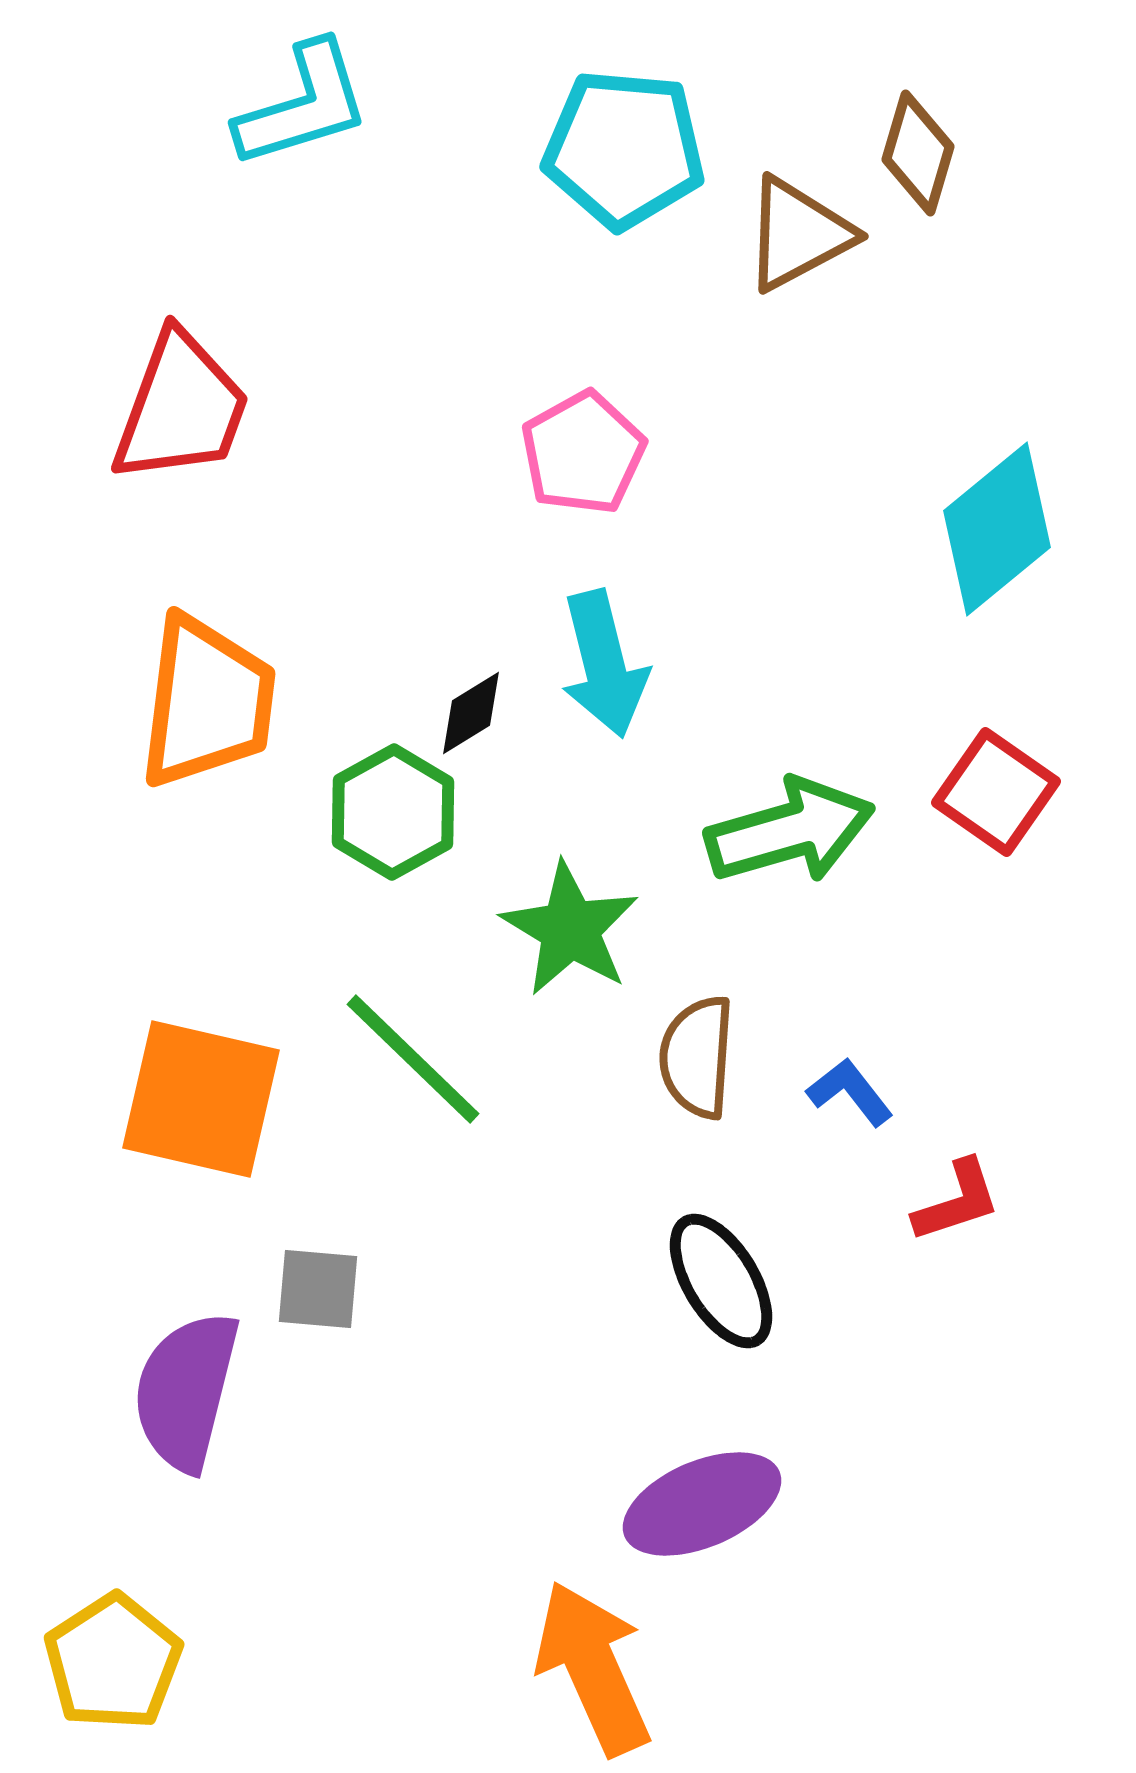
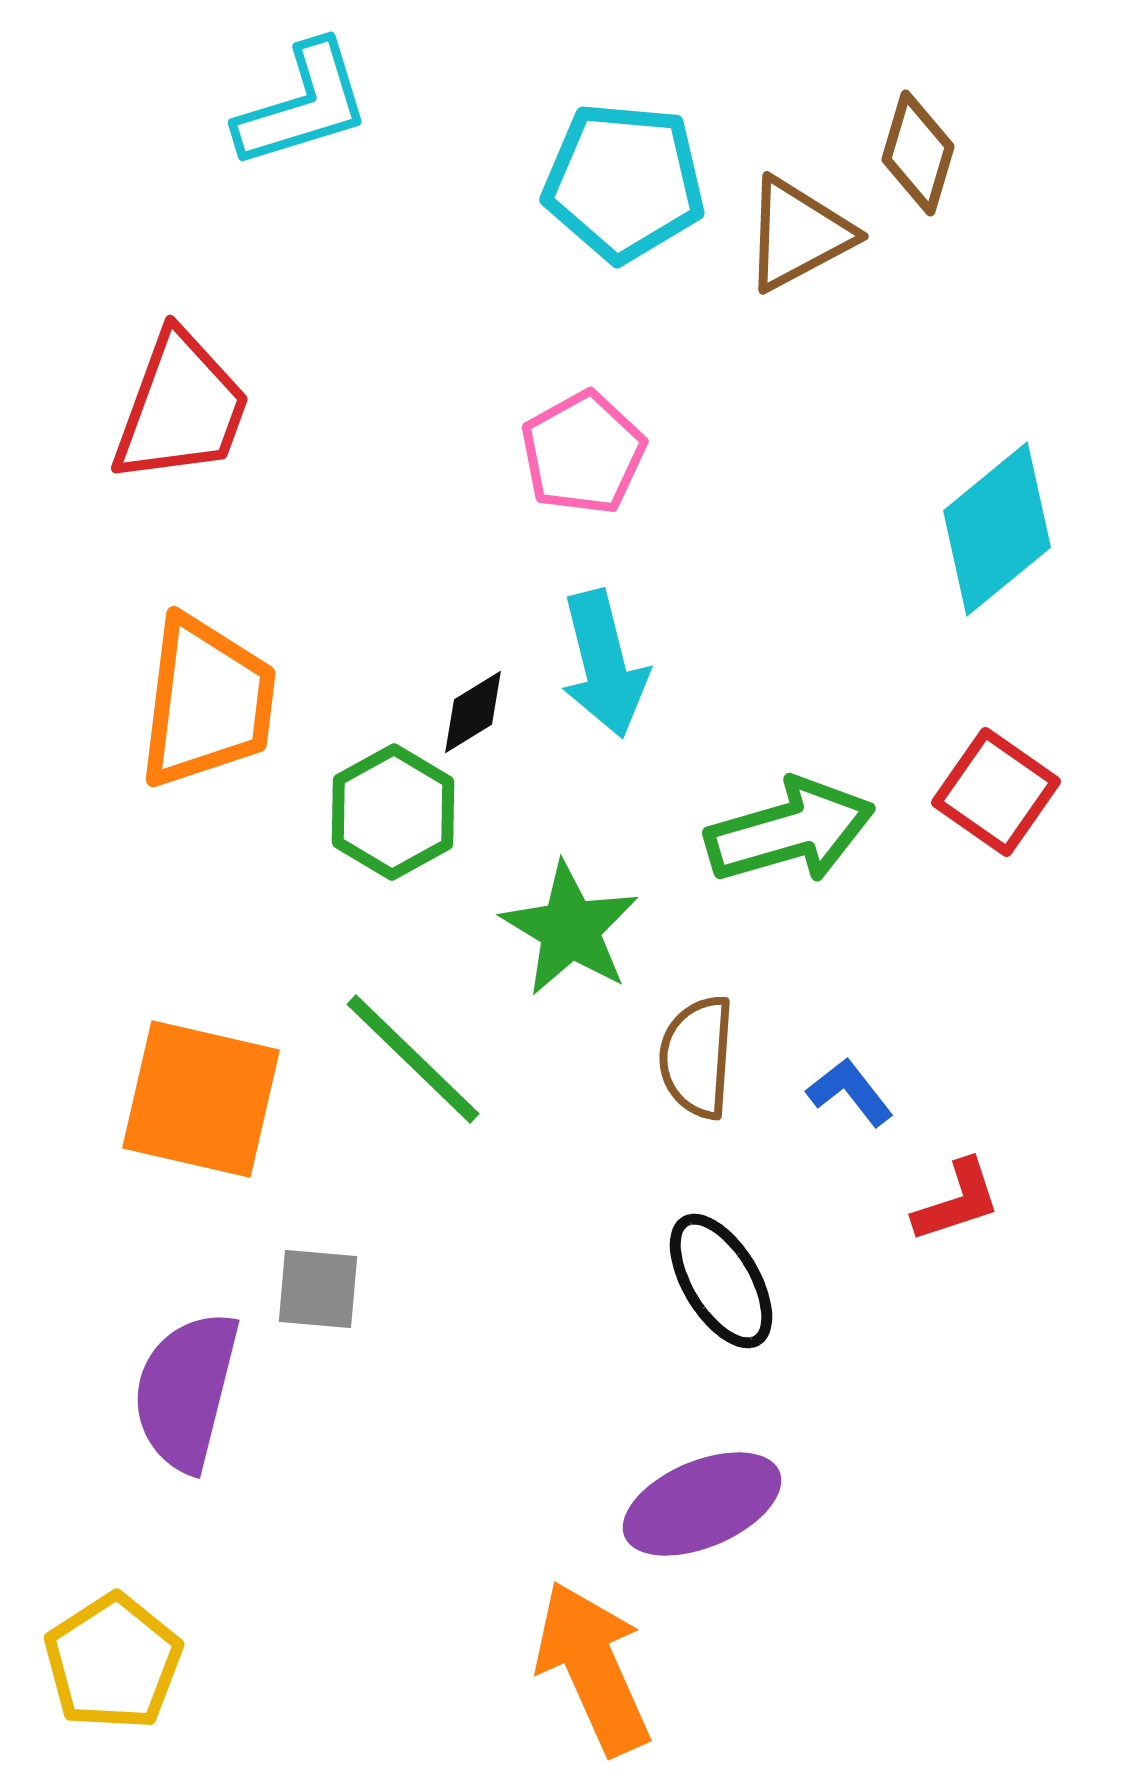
cyan pentagon: moved 33 px down
black diamond: moved 2 px right, 1 px up
